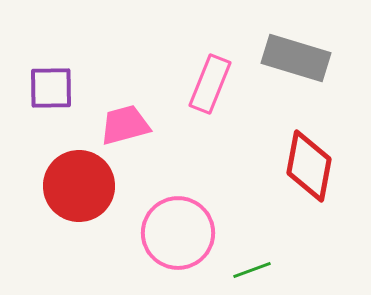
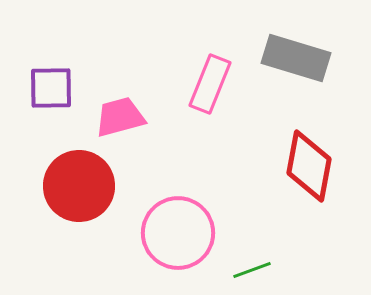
pink trapezoid: moved 5 px left, 8 px up
